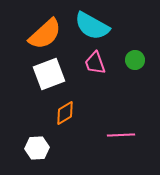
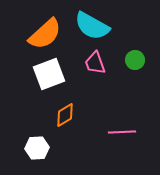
orange diamond: moved 2 px down
pink line: moved 1 px right, 3 px up
